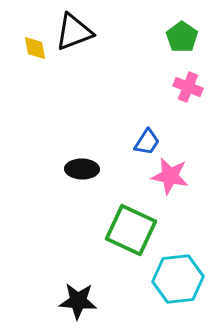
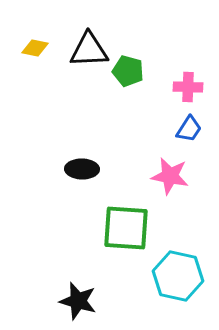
black triangle: moved 15 px right, 18 px down; rotated 18 degrees clockwise
green pentagon: moved 54 px left, 34 px down; rotated 20 degrees counterclockwise
yellow diamond: rotated 68 degrees counterclockwise
pink cross: rotated 20 degrees counterclockwise
blue trapezoid: moved 42 px right, 13 px up
green square: moved 5 px left, 2 px up; rotated 21 degrees counterclockwise
cyan hexagon: moved 3 px up; rotated 18 degrees clockwise
black star: rotated 12 degrees clockwise
